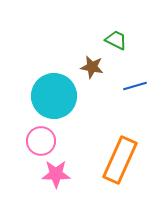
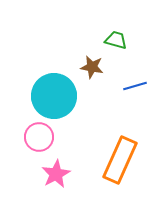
green trapezoid: rotated 10 degrees counterclockwise
pink circle: moved 2 px left, 4 px up
pink star: rotated 28 degrees counterclockwise
